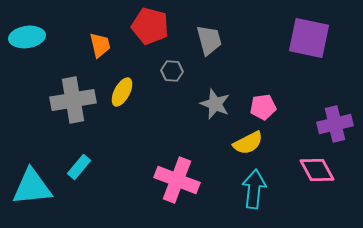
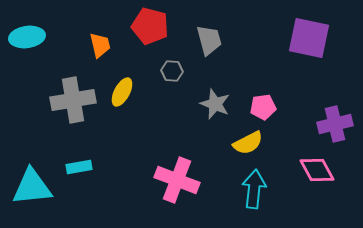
cyan rectangle: rotated 40 degrees clockwise
